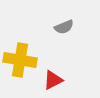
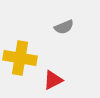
yellow cross: moved 2 px up
